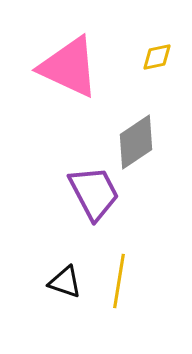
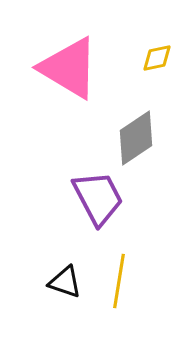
yellow diamond: moved 1 px down
pink triangle: moved 1 px down; rotated 6 degrees clockwise
gray diamond: moved 4 px up
purple trapezoid: moved 4 px right, 5 px down
